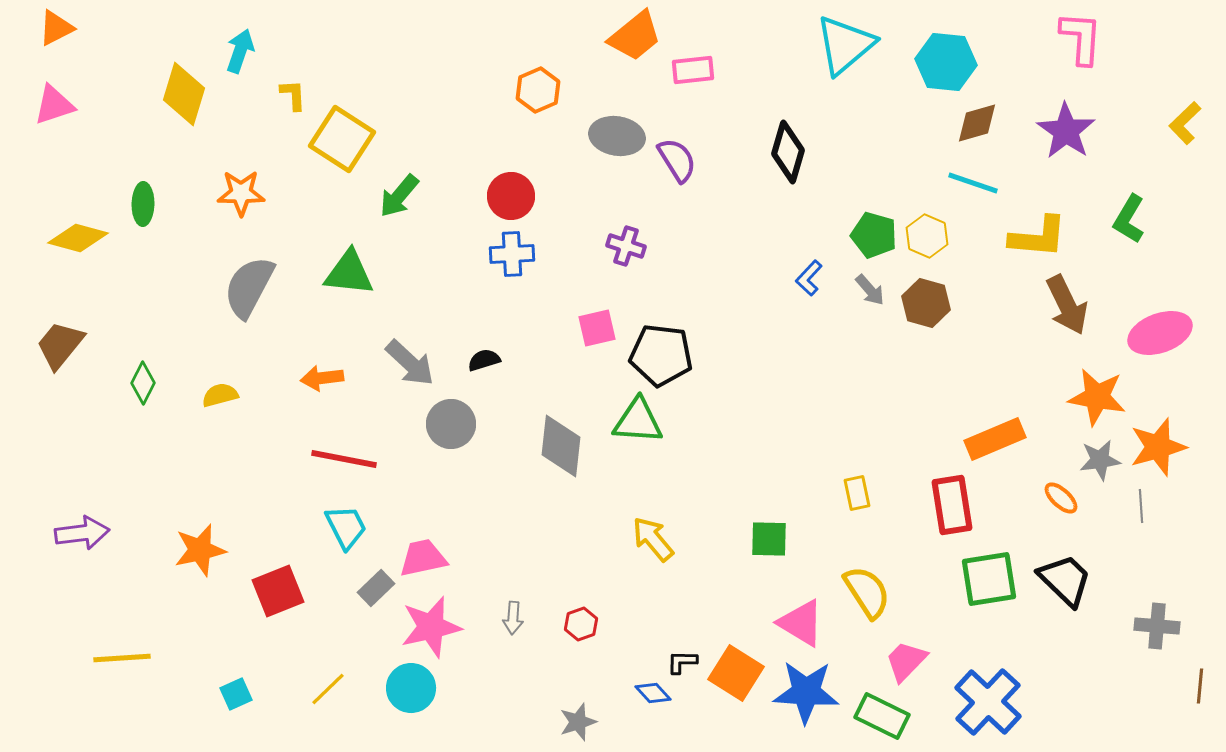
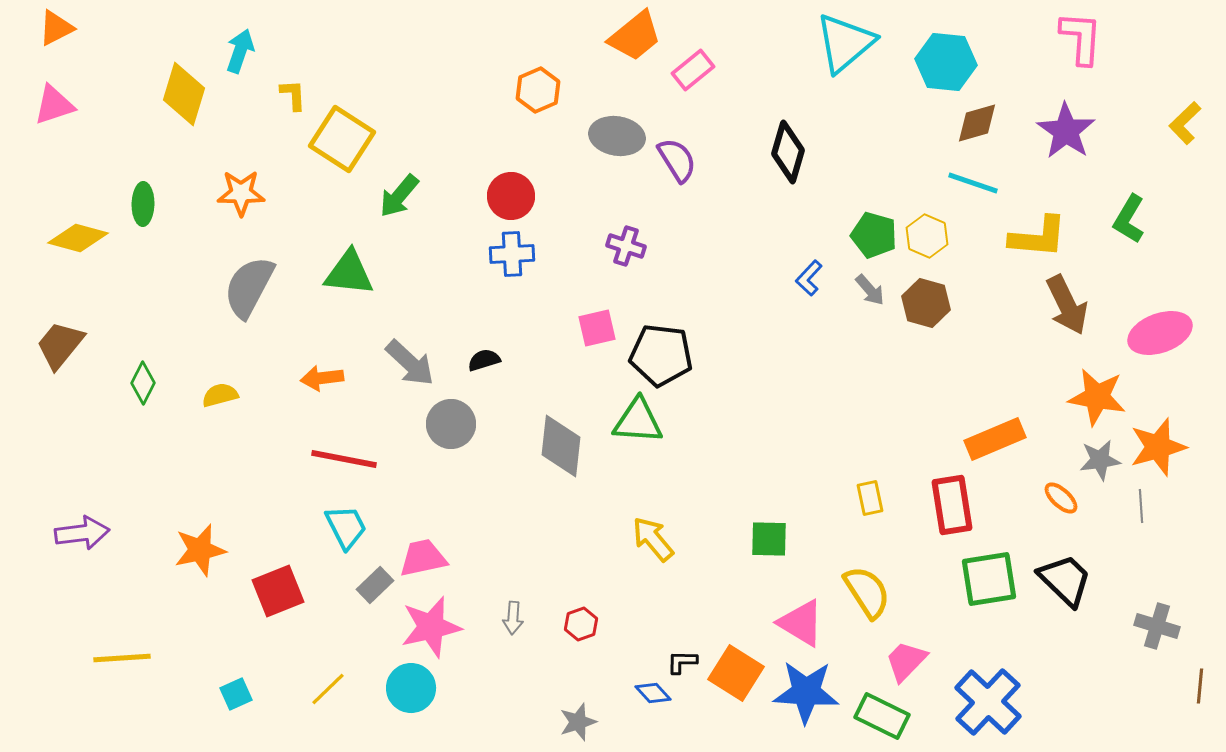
cyan triangle at (845, 45): moved 2 px up
pink rectangle at (693, 70): rotated 33 degrees counterclockwise
yellow rectangle at (857, 493): moved 13 px right, 5 px down
gray rectangle at (376, 588): moved 1 px left, 3 px up
gray cross at (1157, 626): rotated 12 degrees clockwise
